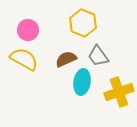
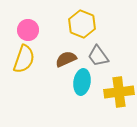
yellow hexagon: moved 1 px left, 1 px down
yellow semicircle: rotated 80 degrees clockwise
yellow cross: rotated 12 degrees clockwise
